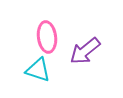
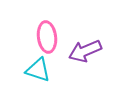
purple arrow: rotated 16 degrees clockwise
